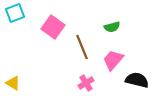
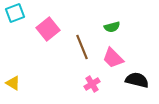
pink square: moved 5 px left, 2 px down; rotated 15 degrees clockwise
pink trapezoid: moved 2 px up; rotated 85 degrees counterclockwise
pink cross: moved 6 px right, 1 px down
